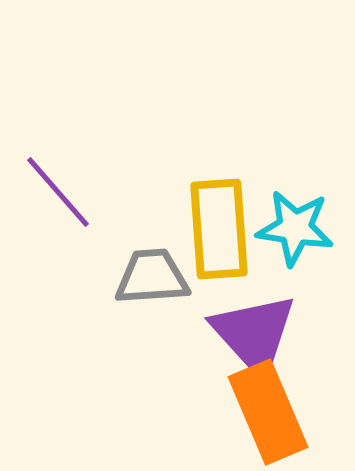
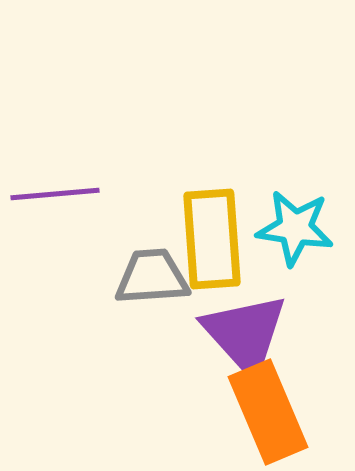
purple line: moved 3 px left, 2 px down; rotated 54 degrees counterclockwise
yellow rectangle: moved 7 px left, 10 px down
purple triangle: moved 9 px left
